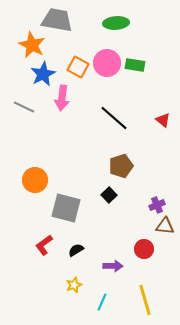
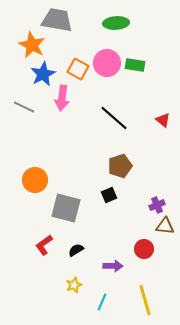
orange square: moved 2 px down
brown pentagon: moved 1 px left
black square: rotated 21 degrees clockwise
